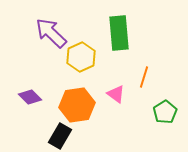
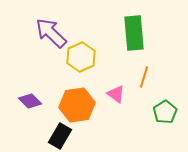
green rectangle: moved 15 px right
purple diamond: moved 4 px down
